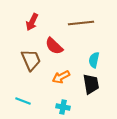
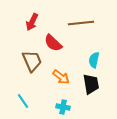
red semicircle: moved 1 px left, 3 px up
brown trapezoid: moved 1 px right, 1 px down
orange arrow: rotated 114 degrees counterclockwise
cyan line: rotated 35 degrees clockwise
